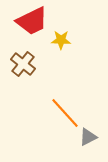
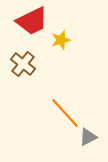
yellow star: rotated 18 degrees counterclockwise
